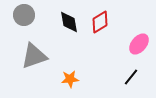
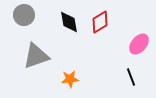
gray triangle: moved 2 px right
black line: rotated 60 degrees counterclockwise
